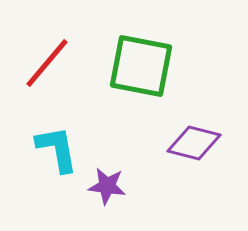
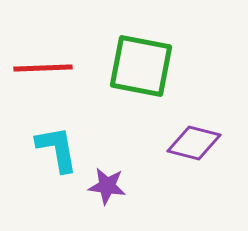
red line: moved 4 px left, 5 px down; rotated 48 degrees clockwise
